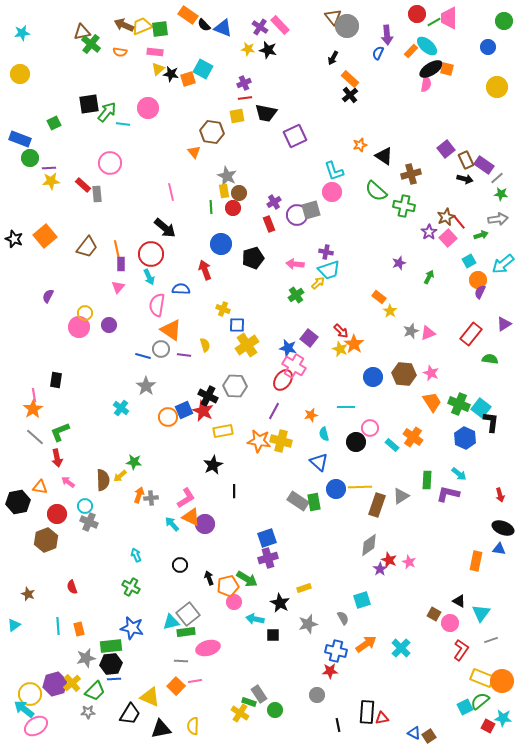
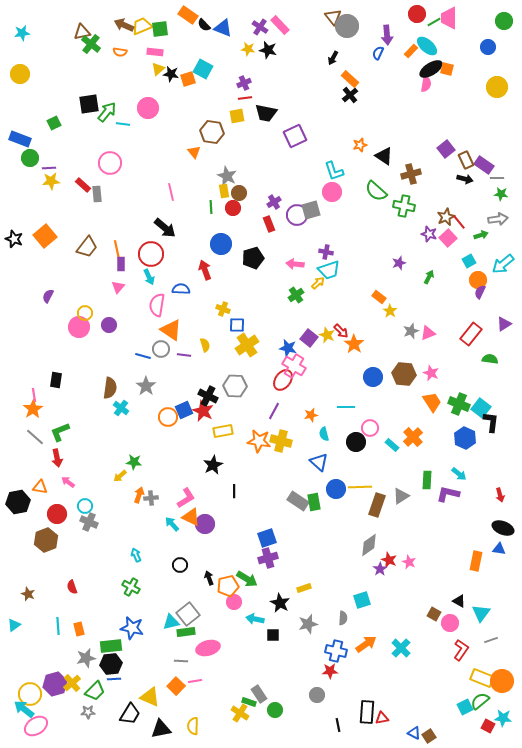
gray line at (497, 178): rotated 40 degrees clockwise
purple star at (429, 232): moved 2 px down; rotated 21 degrees counterclockwise
yellow star at (340, 349): moved 13 px left, 14 px up
orange cross at (413, 437): rotated 12 degrees clockwise
brown semicircle at (103, 480): moved 7 px right, 92 px up; rotated 10 degrees clockwise
gray semicircle at (343, 618): rotated 32 degrees clockwise
